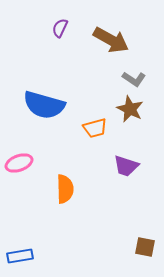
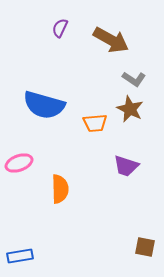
orange trapezoid: moved 5 px up; rotated 10 degrees clockwise
orange semicircle: moved 5 px left
